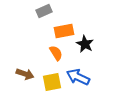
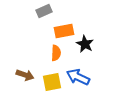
orange semicircle: rotated 35 degrees clockwise
brown arrow: moved 1 px down
